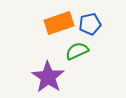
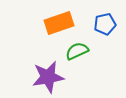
blue pentagon: moved 15 px right
purple star: rotated 28 degrees clockwise
